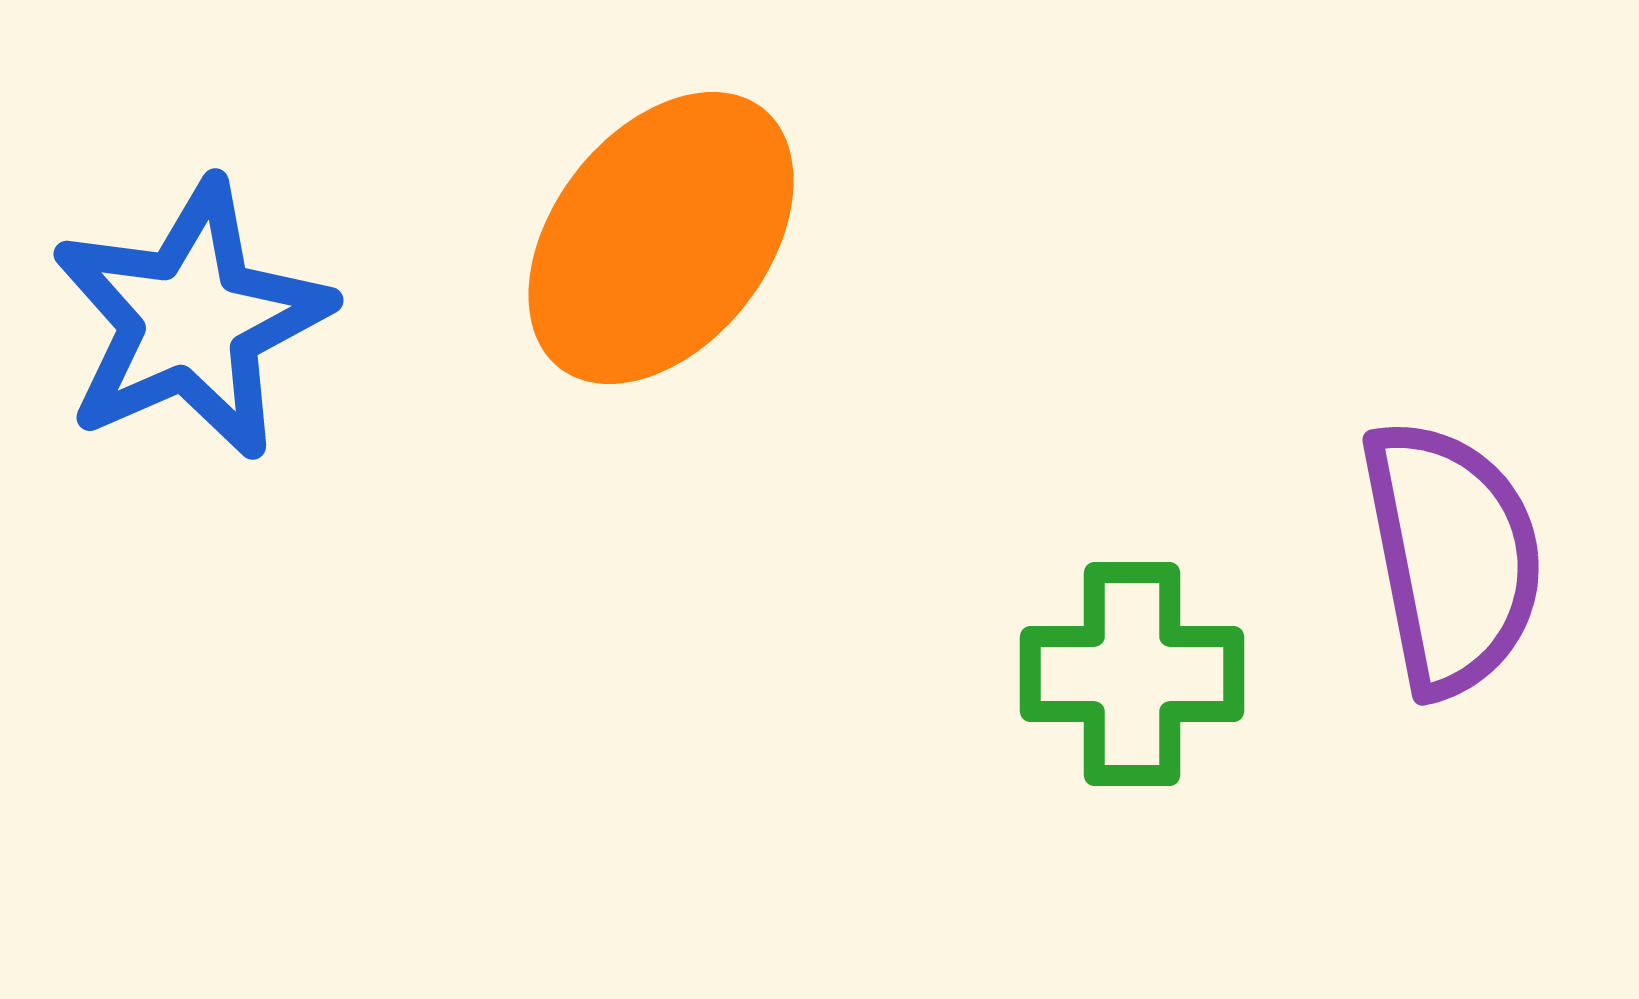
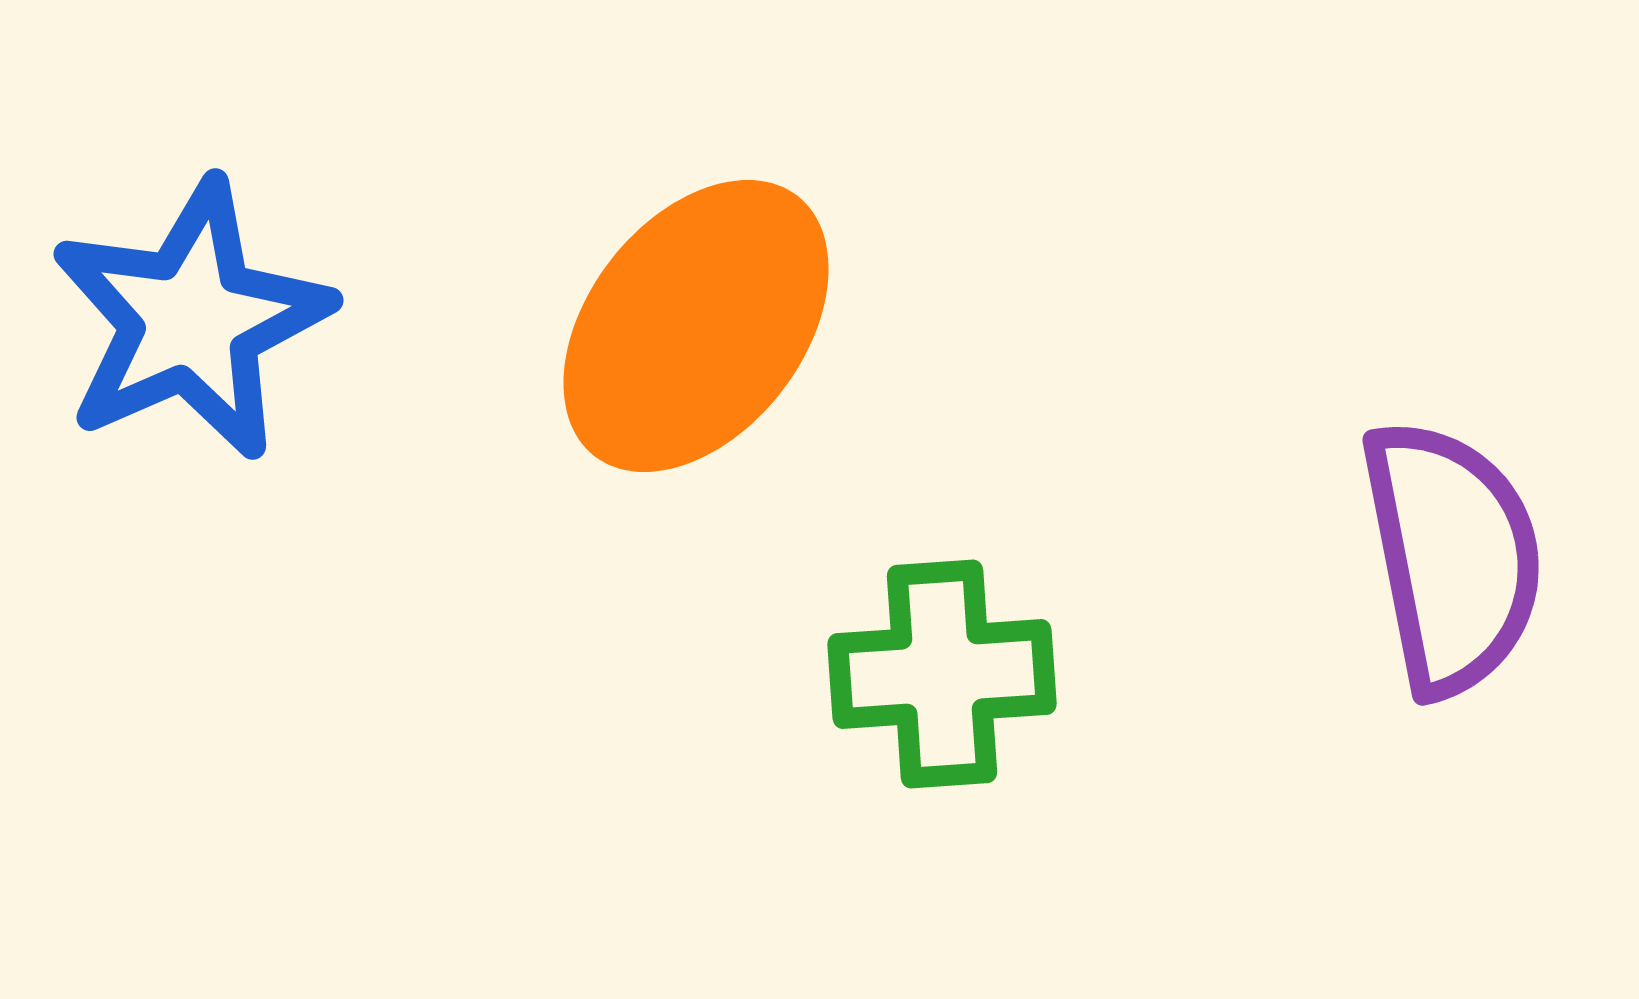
orange ellipse: moved 35 px right, 88 px down
green cross: moved 190 px left; rotated 4 degrees counterclockwise
